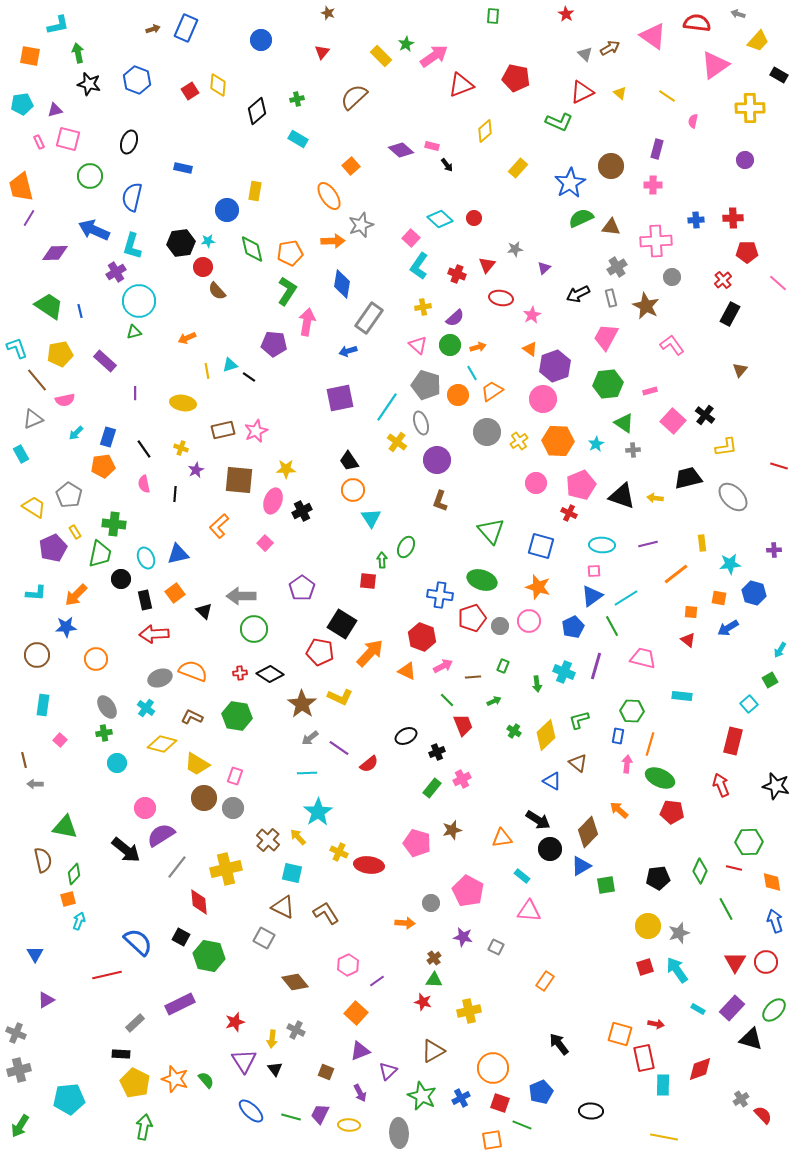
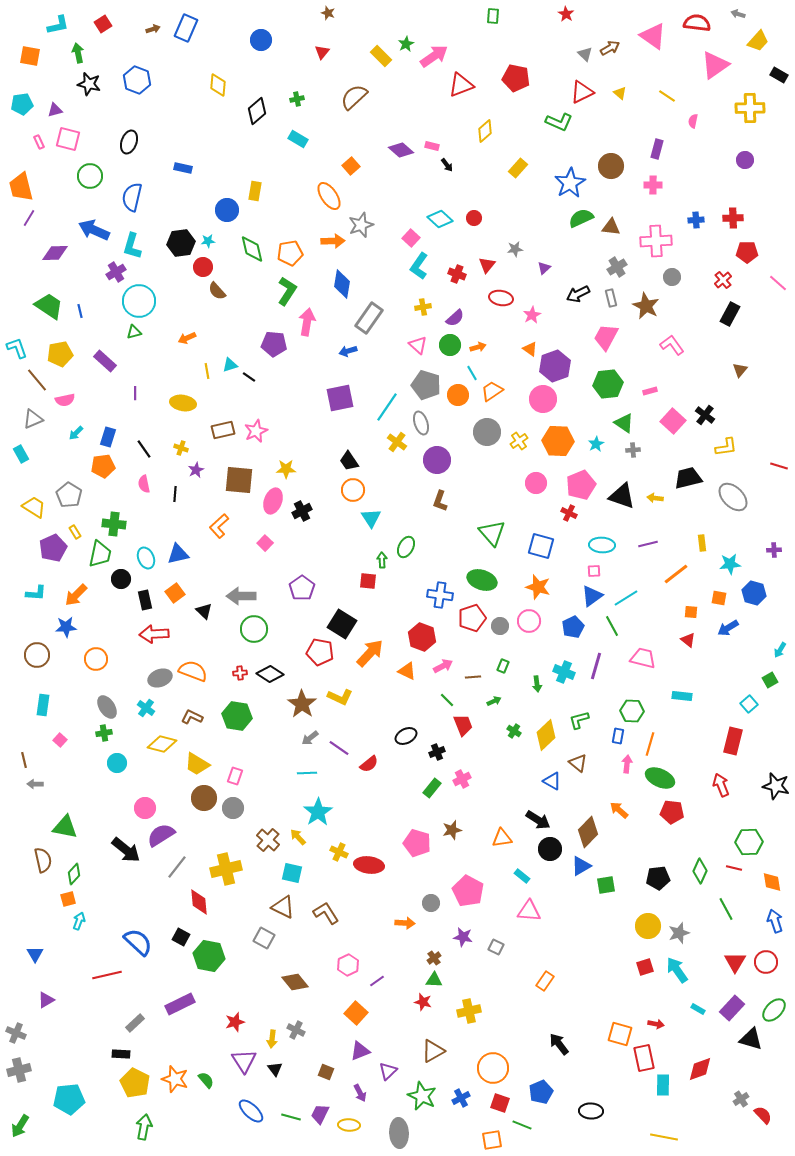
red square at (190, 91): moved 87 px left, 67 px up
green triangle at (491, 531): moved 1 px right, 2 px down
